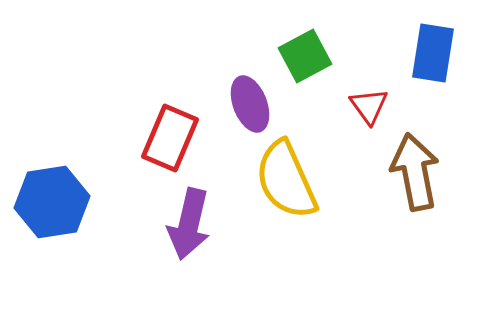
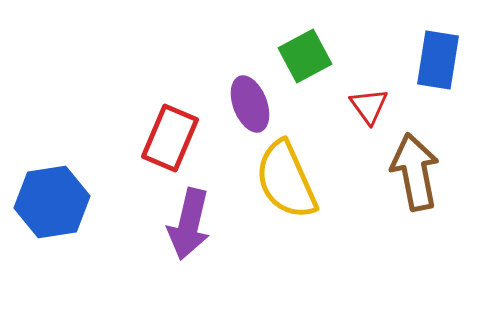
blue rectangle: moved 5 px right, 7 px down
